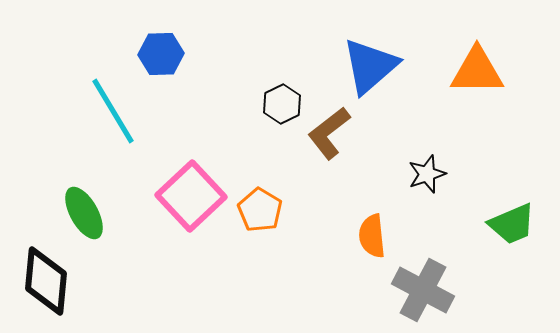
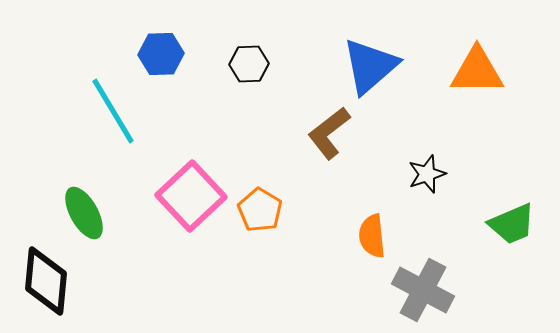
black hexagon: moved 33 px left, 40 px up; rotated 24 degrees clockwise
